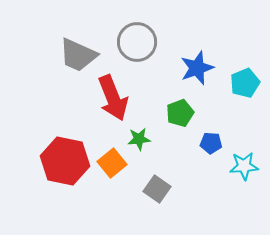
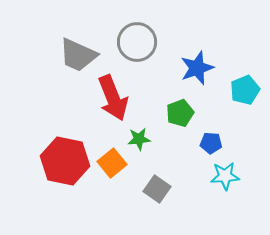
cyan pentagon: moved 7 px down
cyan star: moved 19 px left, 10 px down
